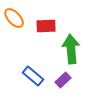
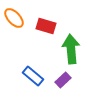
red rectangle: rotated 18 degrees clockwise
